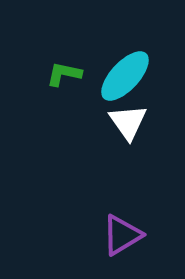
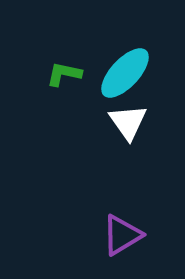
cyan ellipse: moved 3 px up
